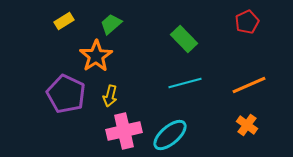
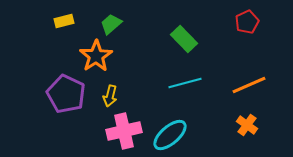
yellow rectangle: rotated 18 degrees clockwise
